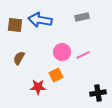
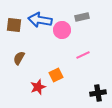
brown square: moved 1 px left
pink circle: moved 22 px up
red star: rotated 21 degrees counterclockwise
